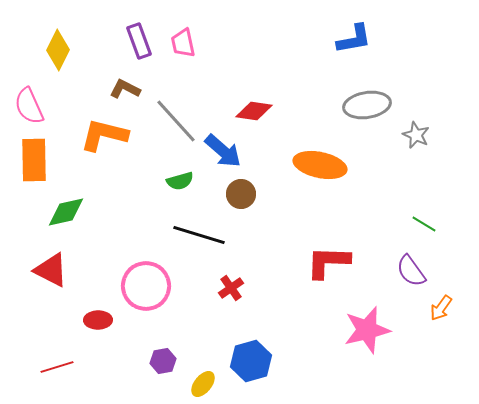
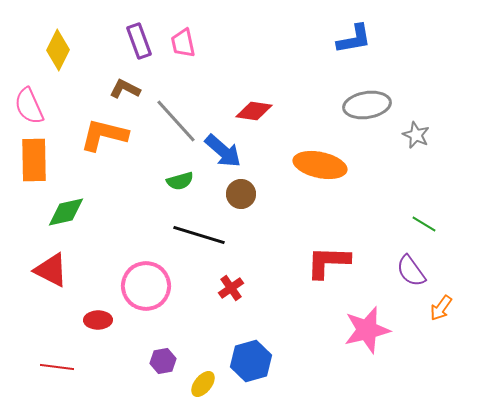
red line: rotated 24 degrees clockwise
